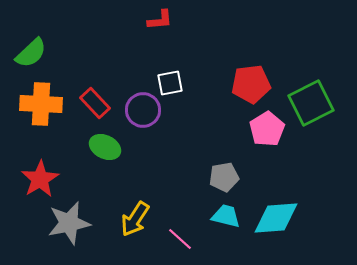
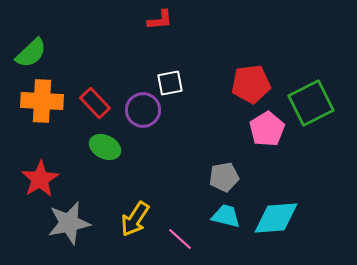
orange cross: moved 1 px right, 3 px up
